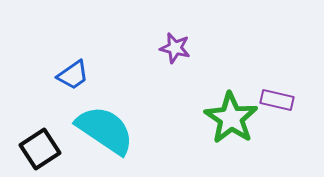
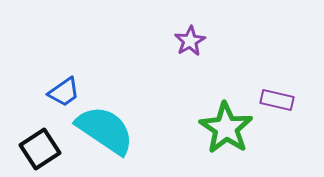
purple star: moved 15 px right, 7 px up; rotated 28 degrees clockwise
blue trapezoid: moved 9 px left, 17 px down
green star: moved 5 px left, 10 px down
